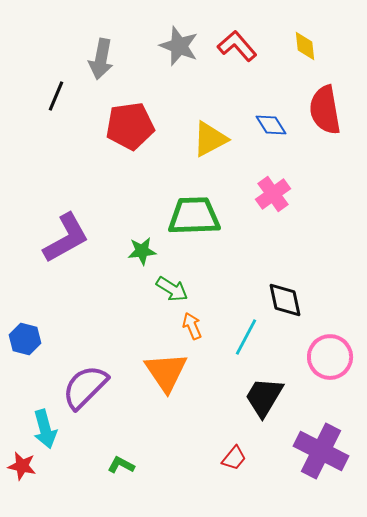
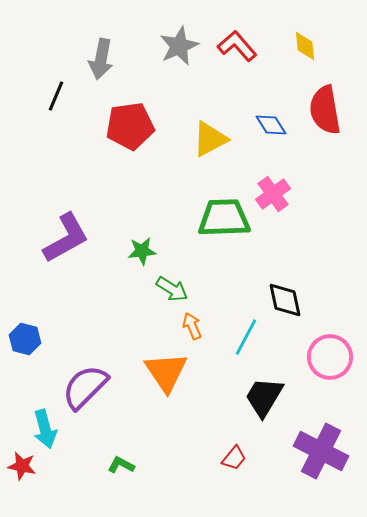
gray star: rotated 27 degrees clockwise
green trapezoid: moved 30 px right, 2 px down
